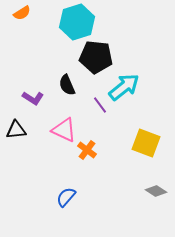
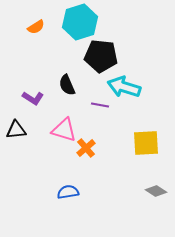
orange semicircle: moved 14 px right, 14 px down
cyan hexagon: moved 3 px right
black pentagon: moved 5 px right, 1 px up
cyan arrow: rotated 124 degrees counterclockwise
purple line: rotated 42 degrees counterclockwise
pink triangle: rotated 8 degrees counterclockwise
yellow square: rotated 24 degrees counterclockwise
orange cross: moved 1 px left, 2 px up; rotated 12 degrees clockwise
blue semicircle: moved 2 px right, 5 px up; rotated 40 degrees clockwise
